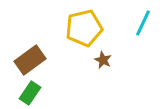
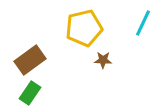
brown star: rotated 24 degrees counterclockwise
